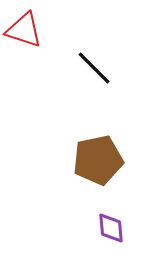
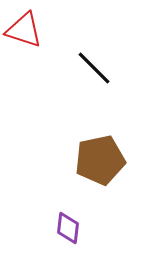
brown pentagon: moved 2 px right
purple diamond: moved 43 px left; rotated 12 degrees clockwise
